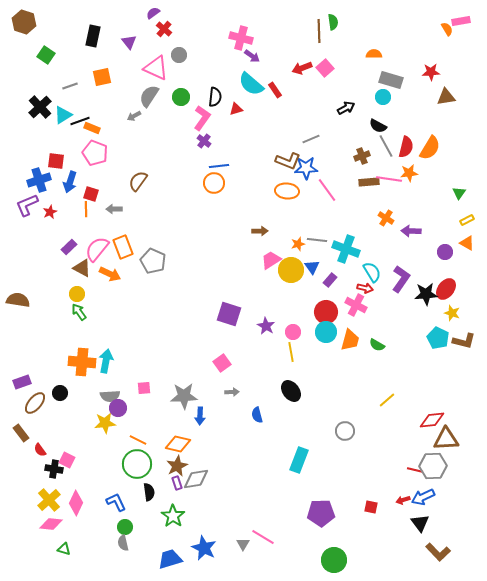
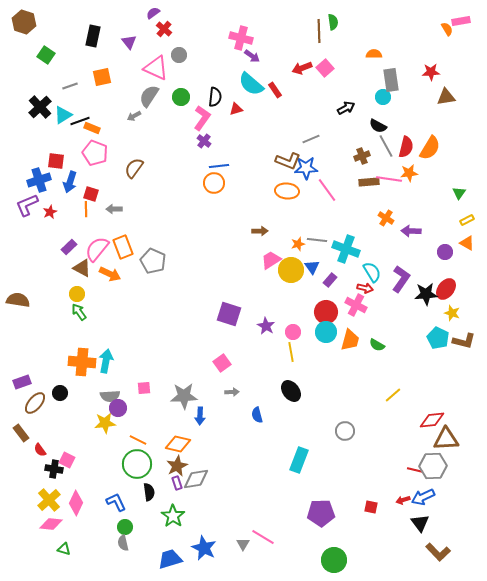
gray rectangle at (391, 80): rotated 65 degrees clockwise
brown semicircle at (138, 181): moved 4 px left, 13 px up
yellow line at (387, 400): moved 6 px right, 5 px up
